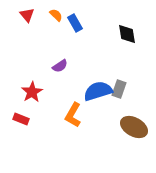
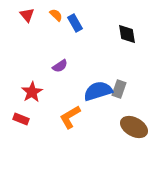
orange L-shape: moved 3 px left, 2 px down; rotated 30 degrees clockwise
